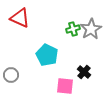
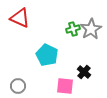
gray circle: moved 7 px right, 11 px down
